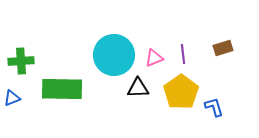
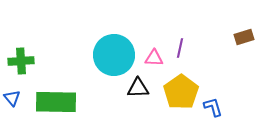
brown rectangle: moved 21 px right, 11 px up
purple line: moved 3 px left, 6 px up; rotated 18 degrees clockwise
pink triangle: rotated 24 degrees clockwise
green rectangle: moved 6 px left, 13 px down
blue triangle: rotated 48 degrees counterclockwise
blue L-shape: moved 1 px left
